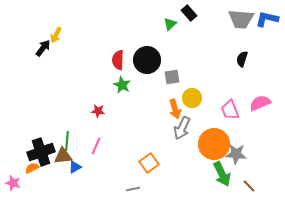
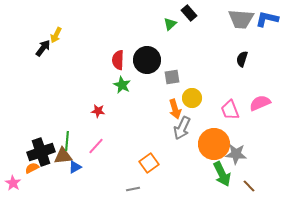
pink line: rotated 18 degrees clockwise
pink star: rotated 14 degrees clockwise
